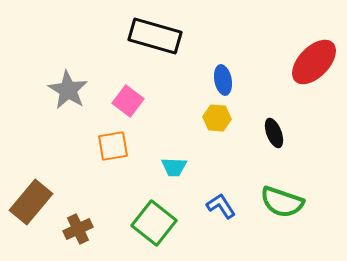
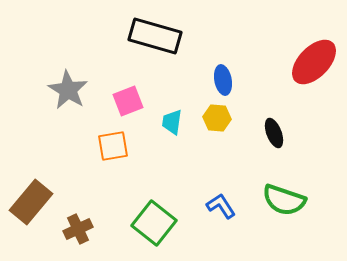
pink square: rotated 32 degrees clockwise
cyan trapezoid: moved 2 px left, 45 px up; rotated 96 degrees clockwise
green semicircle: moved 2 px right, 2 px up
